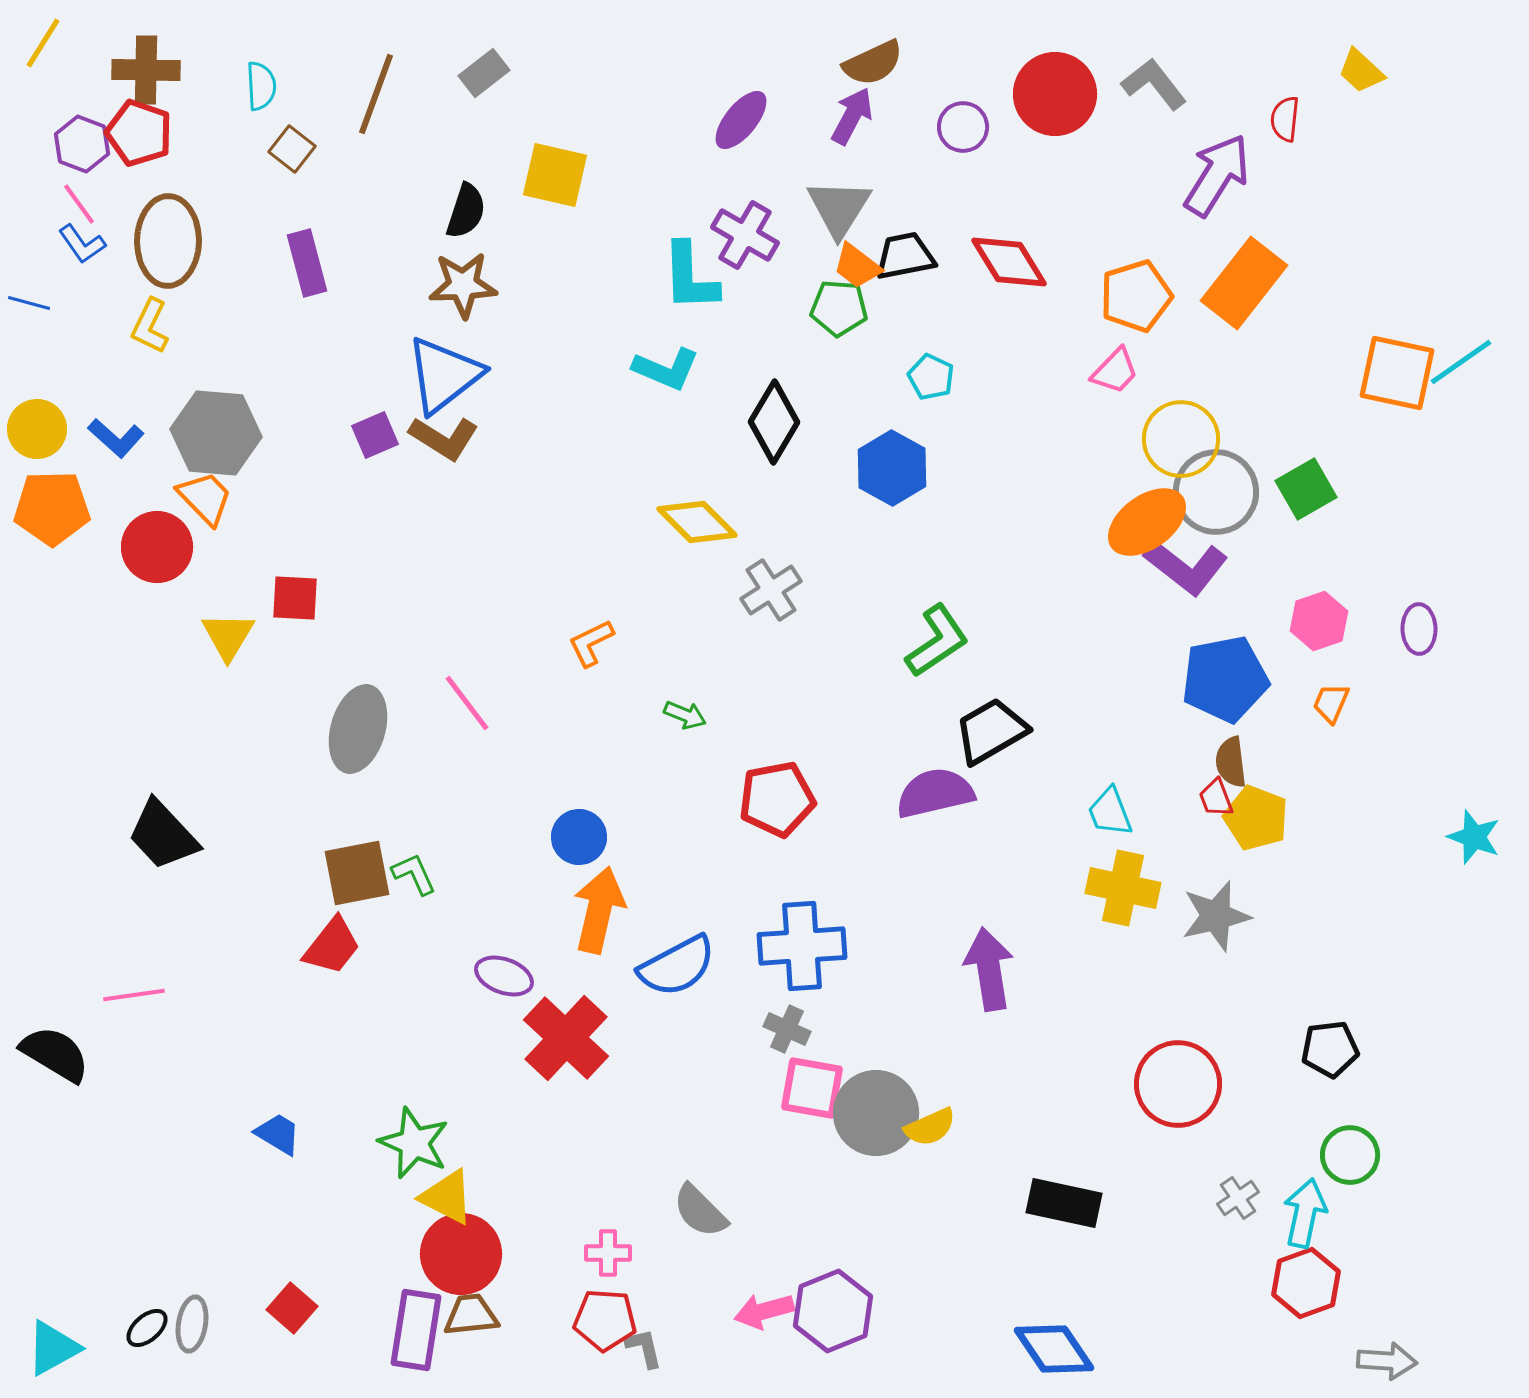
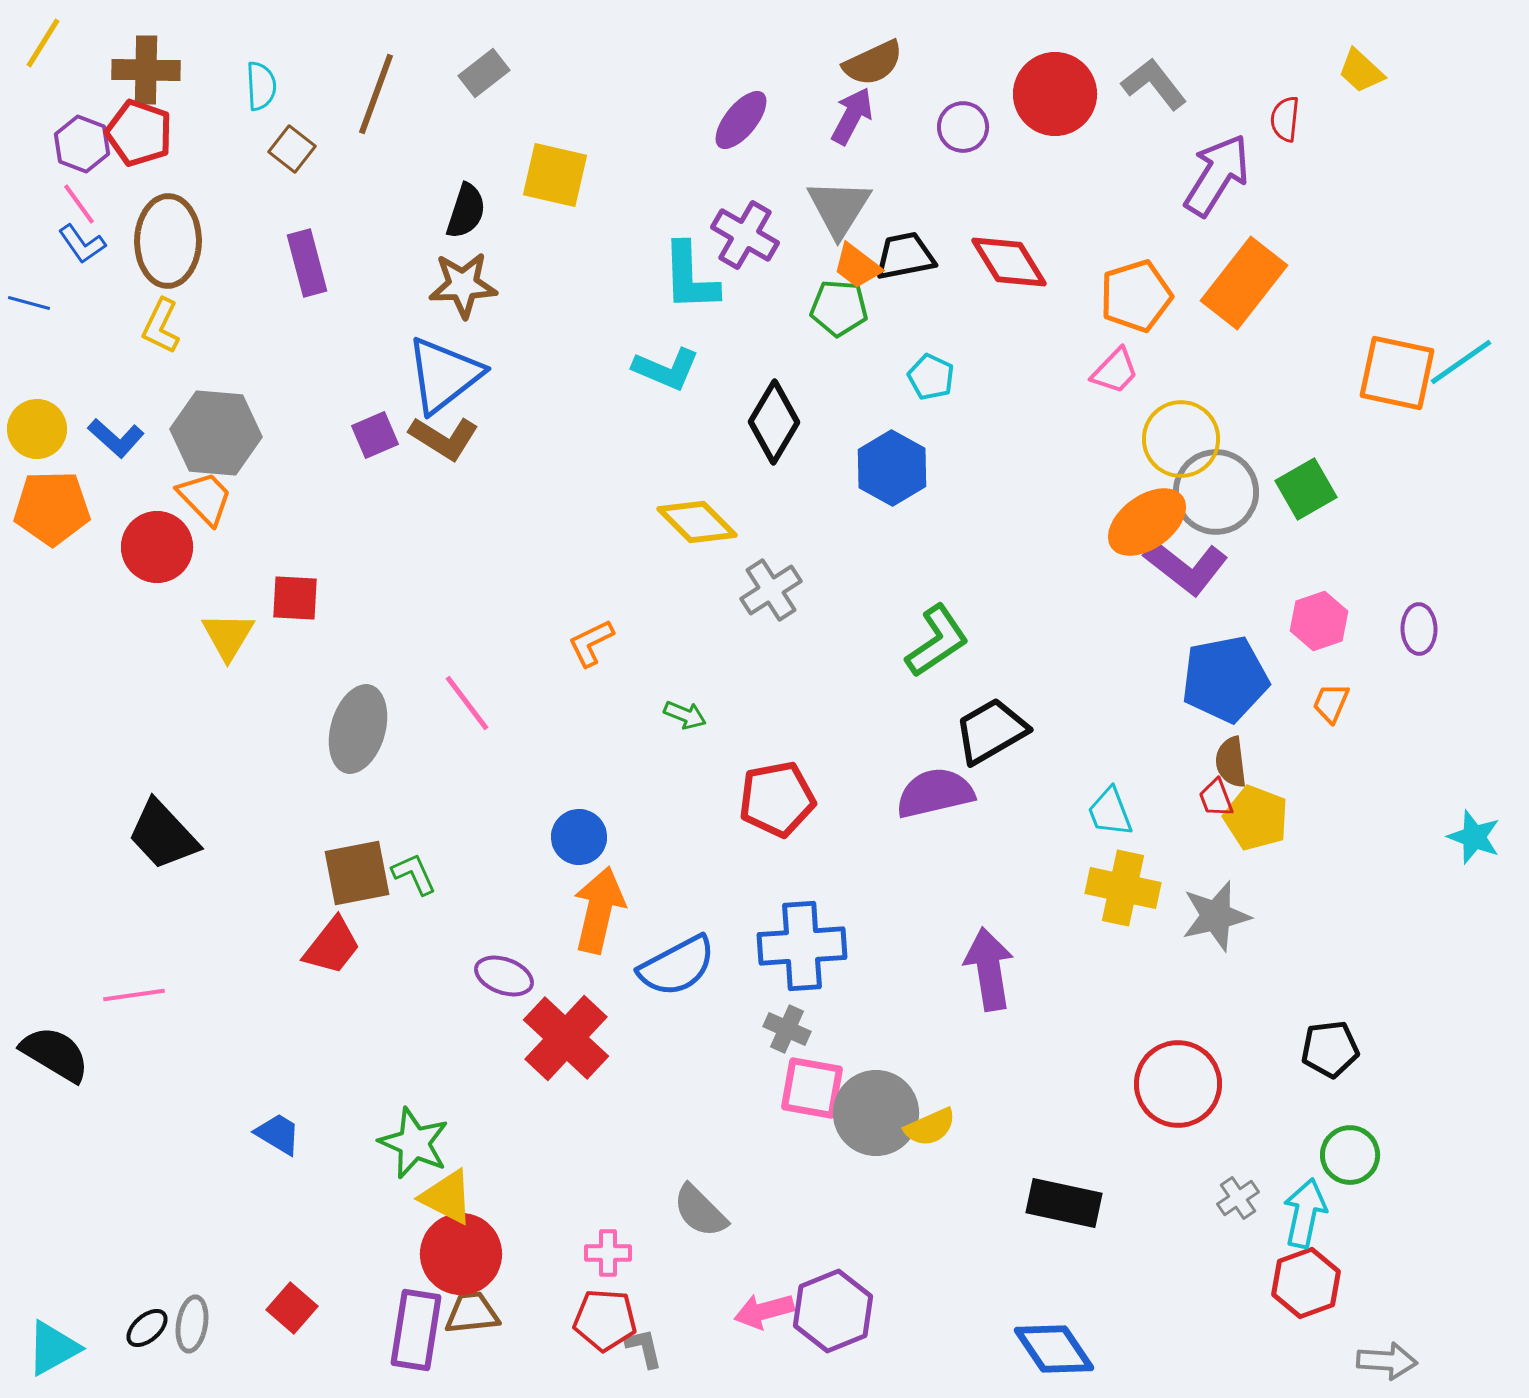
yellow L-shape at (150, 326): moved 11 px right
brown trapezoid at (471, 1315): moved 1 px right, 2 px up
